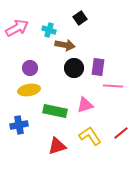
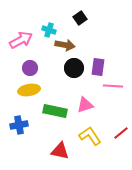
pink arrow: moved 4 px right, 12 px down
red triangle: moved 3 px right, 5 px down; rotated 30 degrees clockwise
